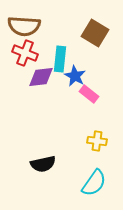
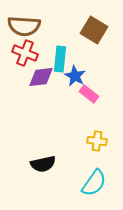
brown square: moved 1 px left, 3 px up
